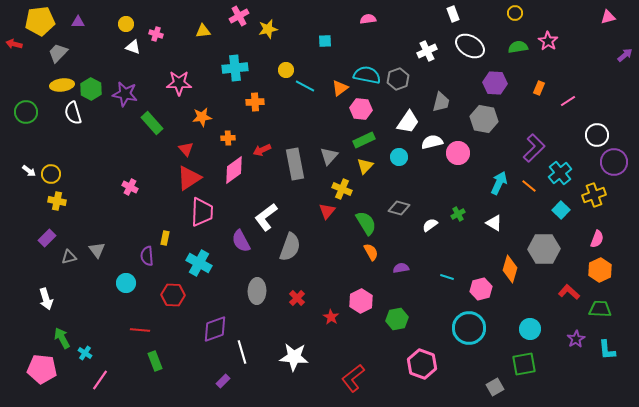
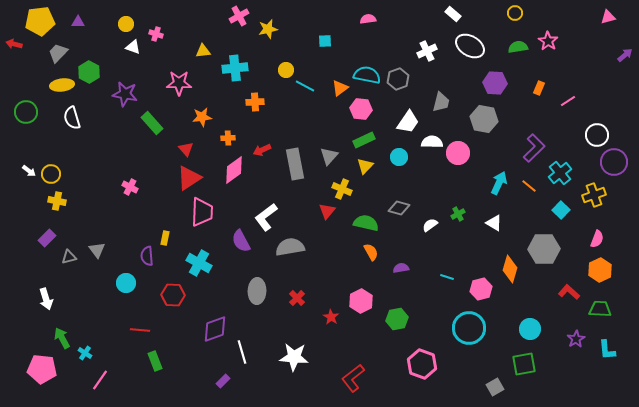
white rectangle at (453, 14): rotated 28 degrees counterclockwise
yellow triangle at (203, 31): moved 20 px down
green hexagon at (91, 89): moved 2 px left, 17 px up
white semicircle at (73, 113): moved 1 px left, 5 px down
white semicircle at (432, 142): rotated 15 degrees clockwise
green semicircle at (366, 223): rotated 45 degrees counterclockwise
gray semicircle at (290, 247): rotated 120 degrees counterclockwise
